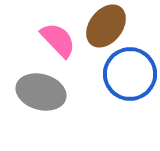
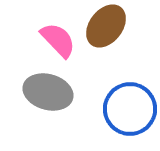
blue circle: moved 35 px down
gray ellipse: moved 7 px right
